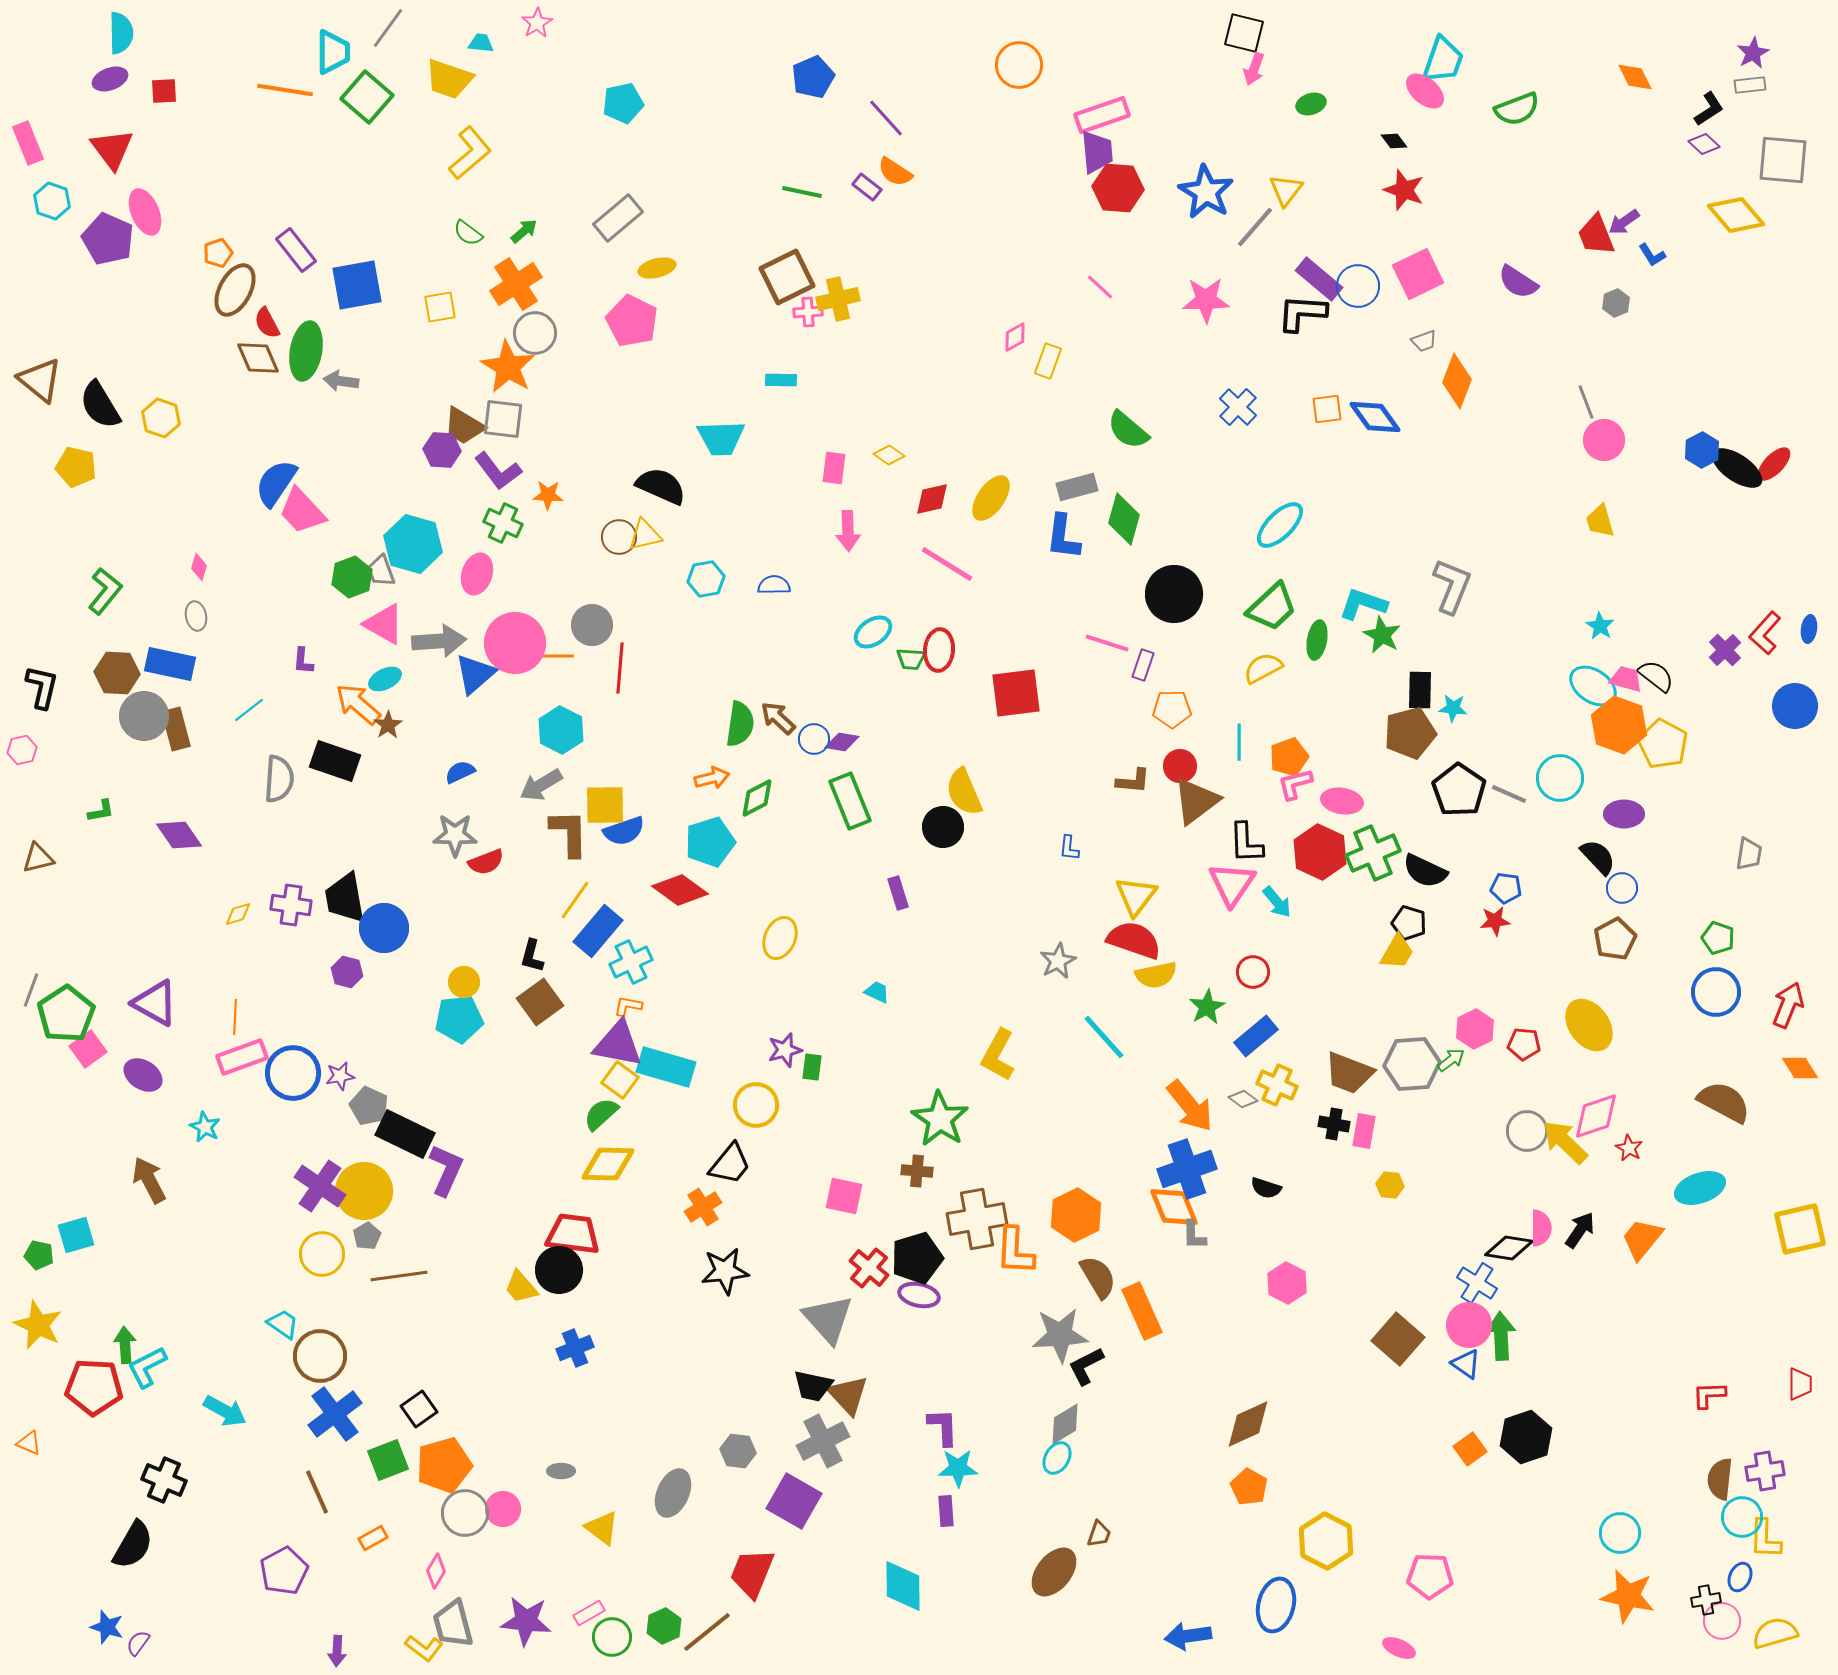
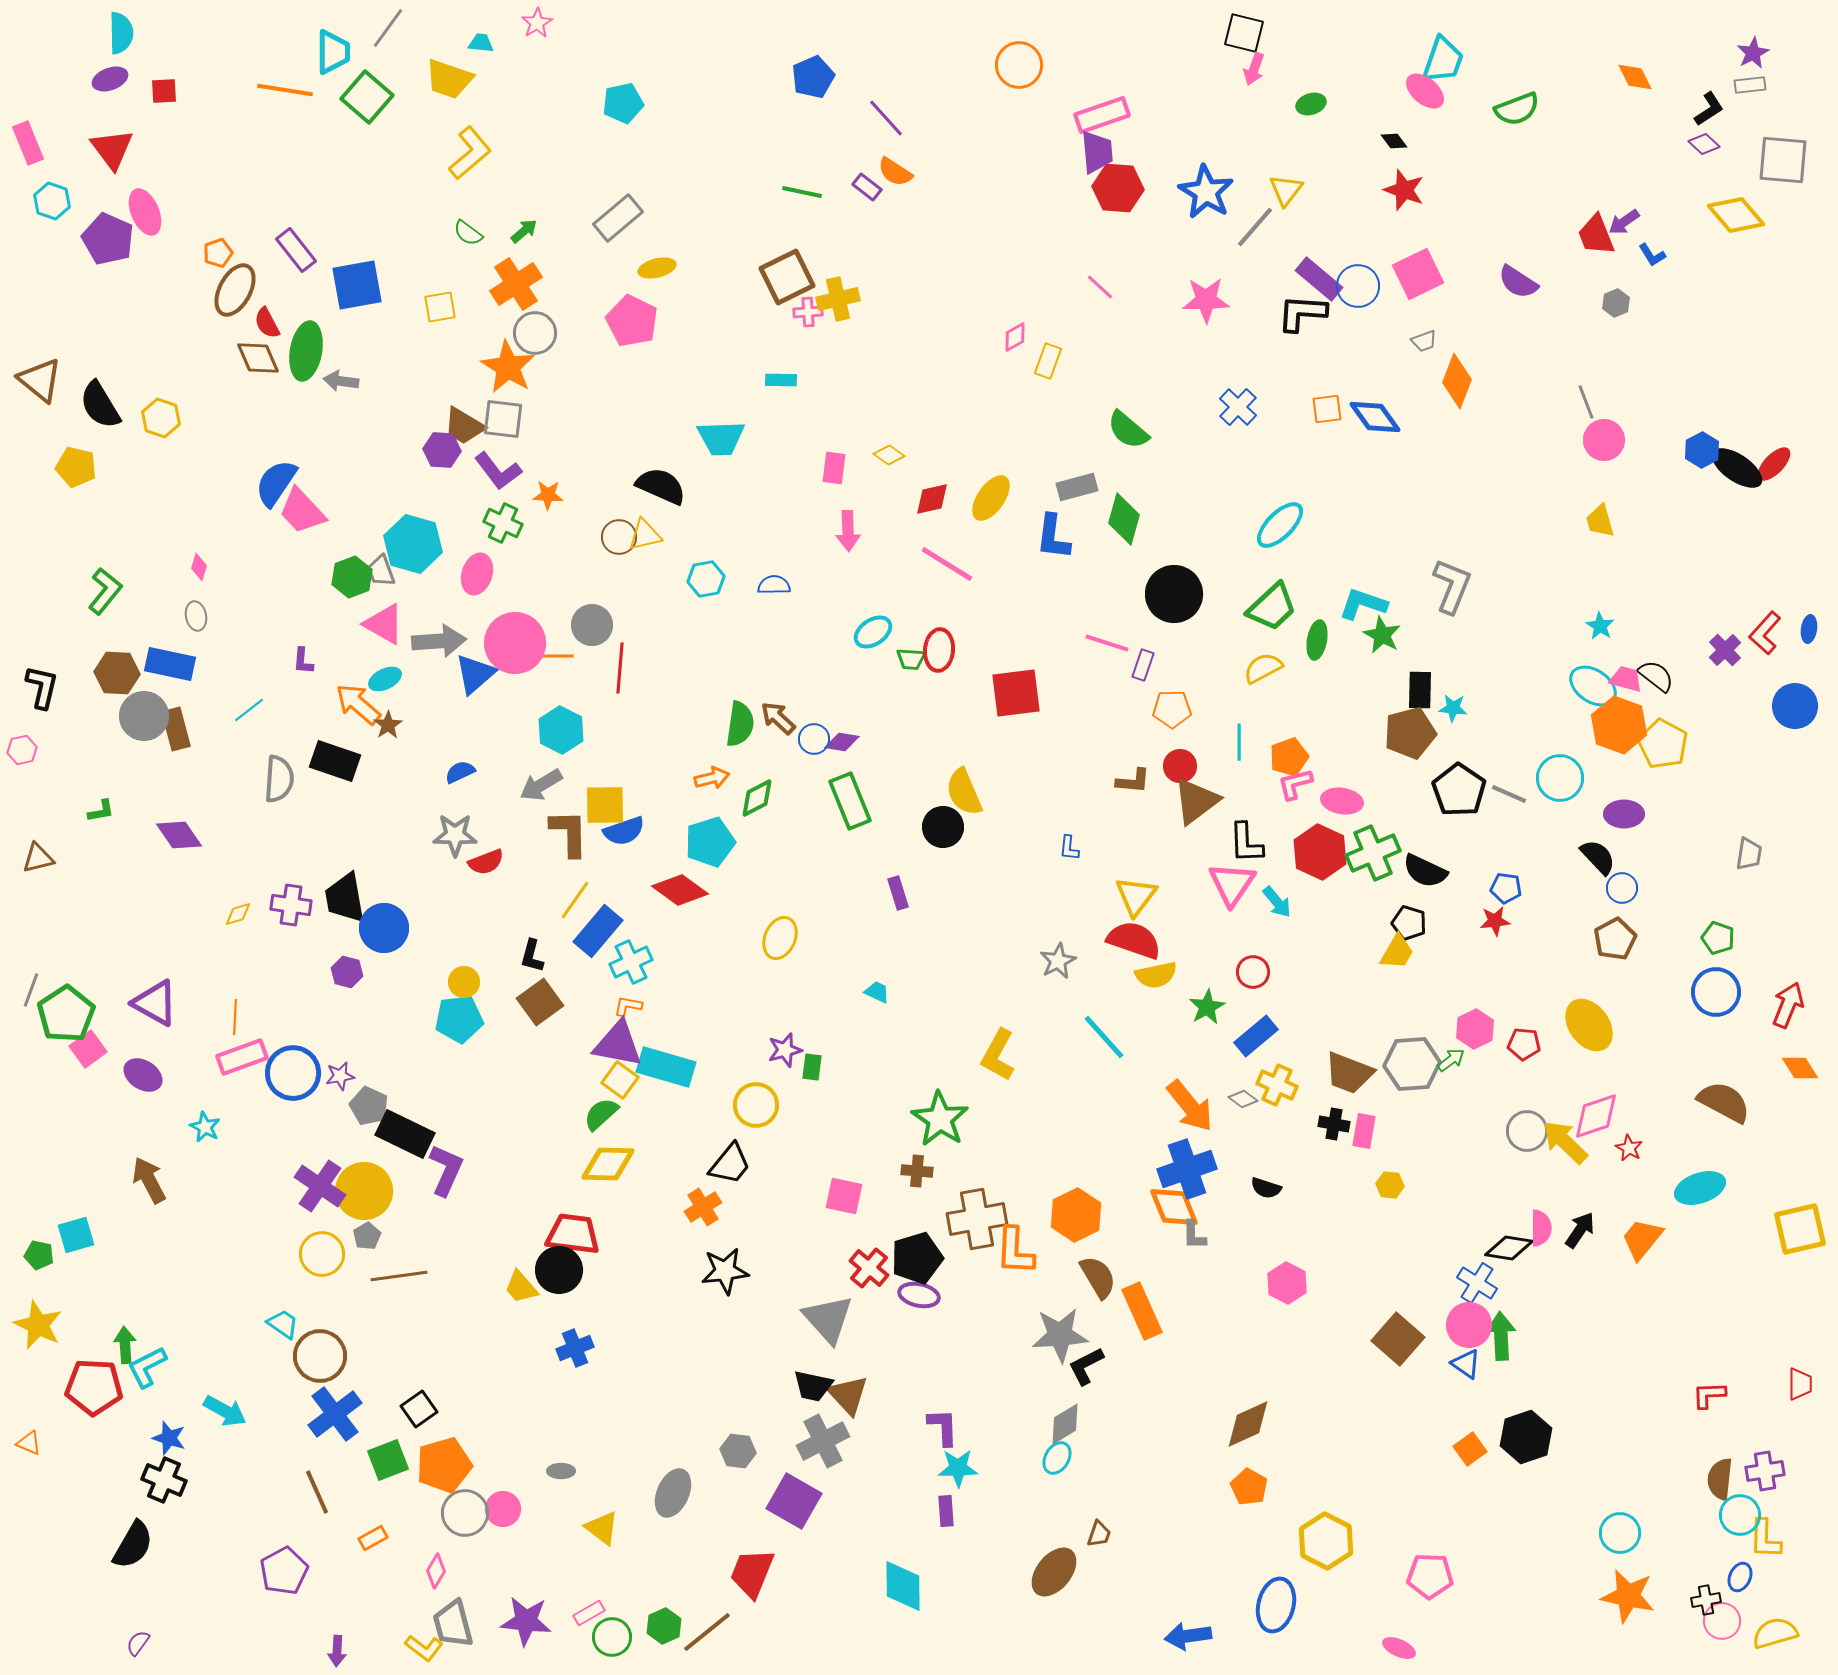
blue L-shape at (1063, 537): moved 10 px left
cyan circle at (1742, 1517): moved 2 px left, 2 px up
blue star at (107, 1627): moved 62 px right, 189 px up
